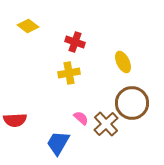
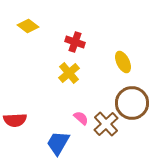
yellow cross: rotated 30 degrees counterclockwise
